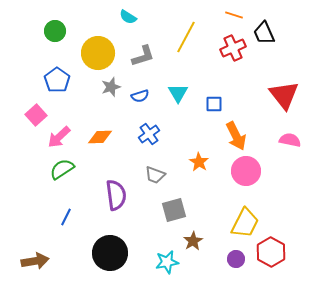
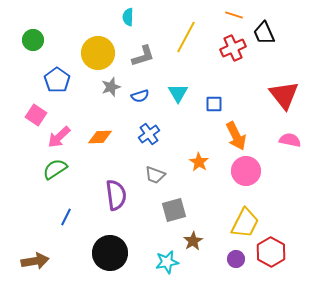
cyan semicircle: rotated 60 degrees clockwise
green circle: moved 22 px left, 9 px down
pink square: rotated 15 degrees counterclockwise
green semicircle: moved 7 px left
